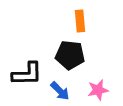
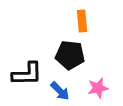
orange rectangle: moved 2 px right
pink star: moved 2 px up
